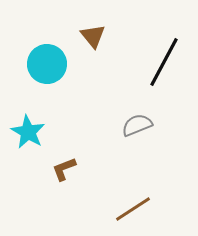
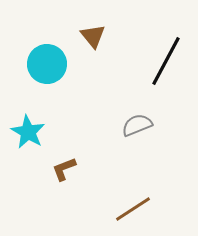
black line: moved 2 px right, 1 px up
